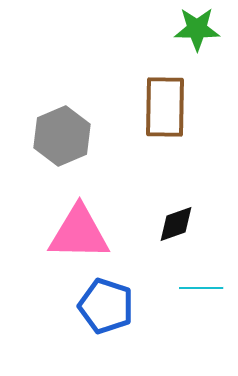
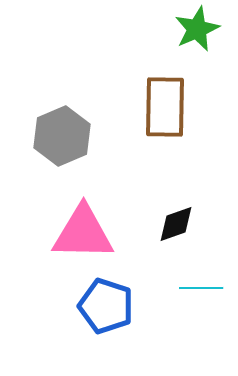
green star: rotated 24 degrees counterclockwise
pink triangle: moved 4 px right
